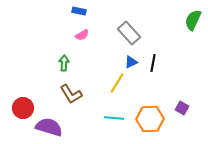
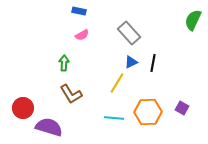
orange hexagon: moved 2 px left, 7 px up
